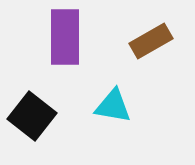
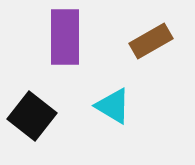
cyan triangle: rotated 21 degrees clockwise
